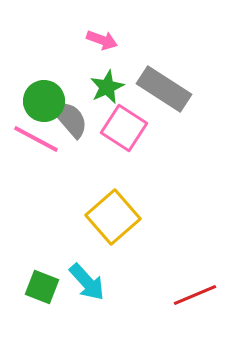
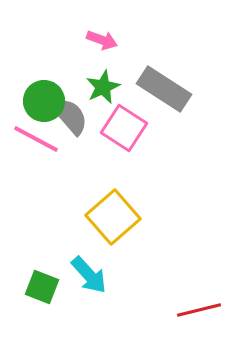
green star: moved 4 px left
gray semicircle: moved 3 px up
cyan arrow: moved 2 px right, 7 px up
red line: moved 4 px right, 15 px down; rotated 9 degrees clockwise
